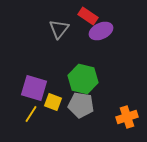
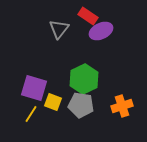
green hexagon: moved 1 px right; rotated 20 degrees clockwise
orange cross: moved 5 px left, 11 px up
